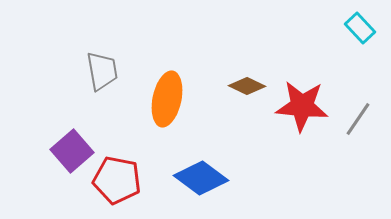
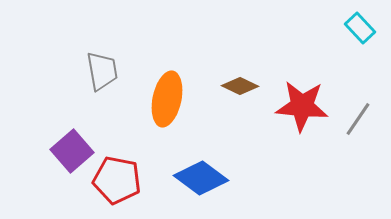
brown diamond: moved 7 px left
